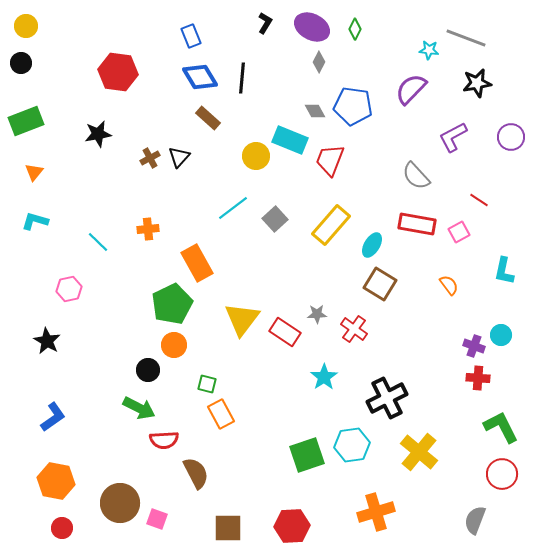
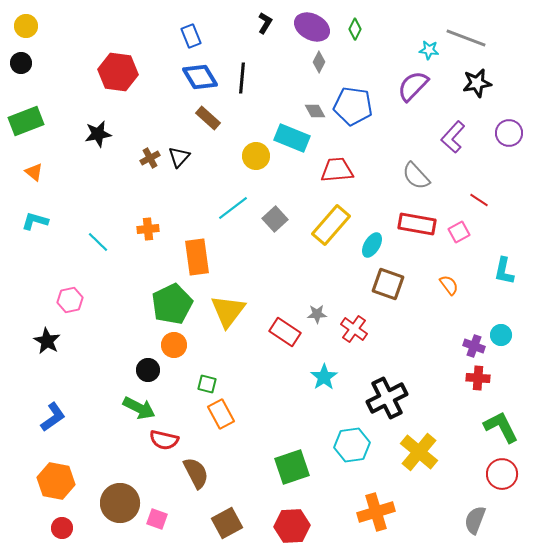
purple semicircle at (411, 89): moved 2 px right, 3 px up
purple L-shape at (453, 137): rotated 20 degrees counterclockwise
purple circle at (511, 137): moved 2 px left, 4 px up
cyan rectangle at (290, 140): moved 2 px right, 2 px up
red trapezoid at (330, 160): moved 7 px right, 10 px down; rotated 64 degrees clockwise
orange triangle at (34, 172): rotated 30 degrees counterclockwise
orange rectangle at (197, 263): moved 6 px up; rotated 21 degrees clockwise
brown square at (380, 284): moved 8 px right; rotated 12 degrees counterclockwise
pink hexagon at (69, 289): moved 1 px right, 11 px down
yellow triangle at (242, 319): moved 14 px left, 8 px up
red semicircle at (164, 440): rotated 16 degrees clockwise
green square at (307, 455): moved 15 px left, 12 px down
brown square at (228, 528): moved 1 px left, 5 px up; rotated 28 degrees counterclockwise
